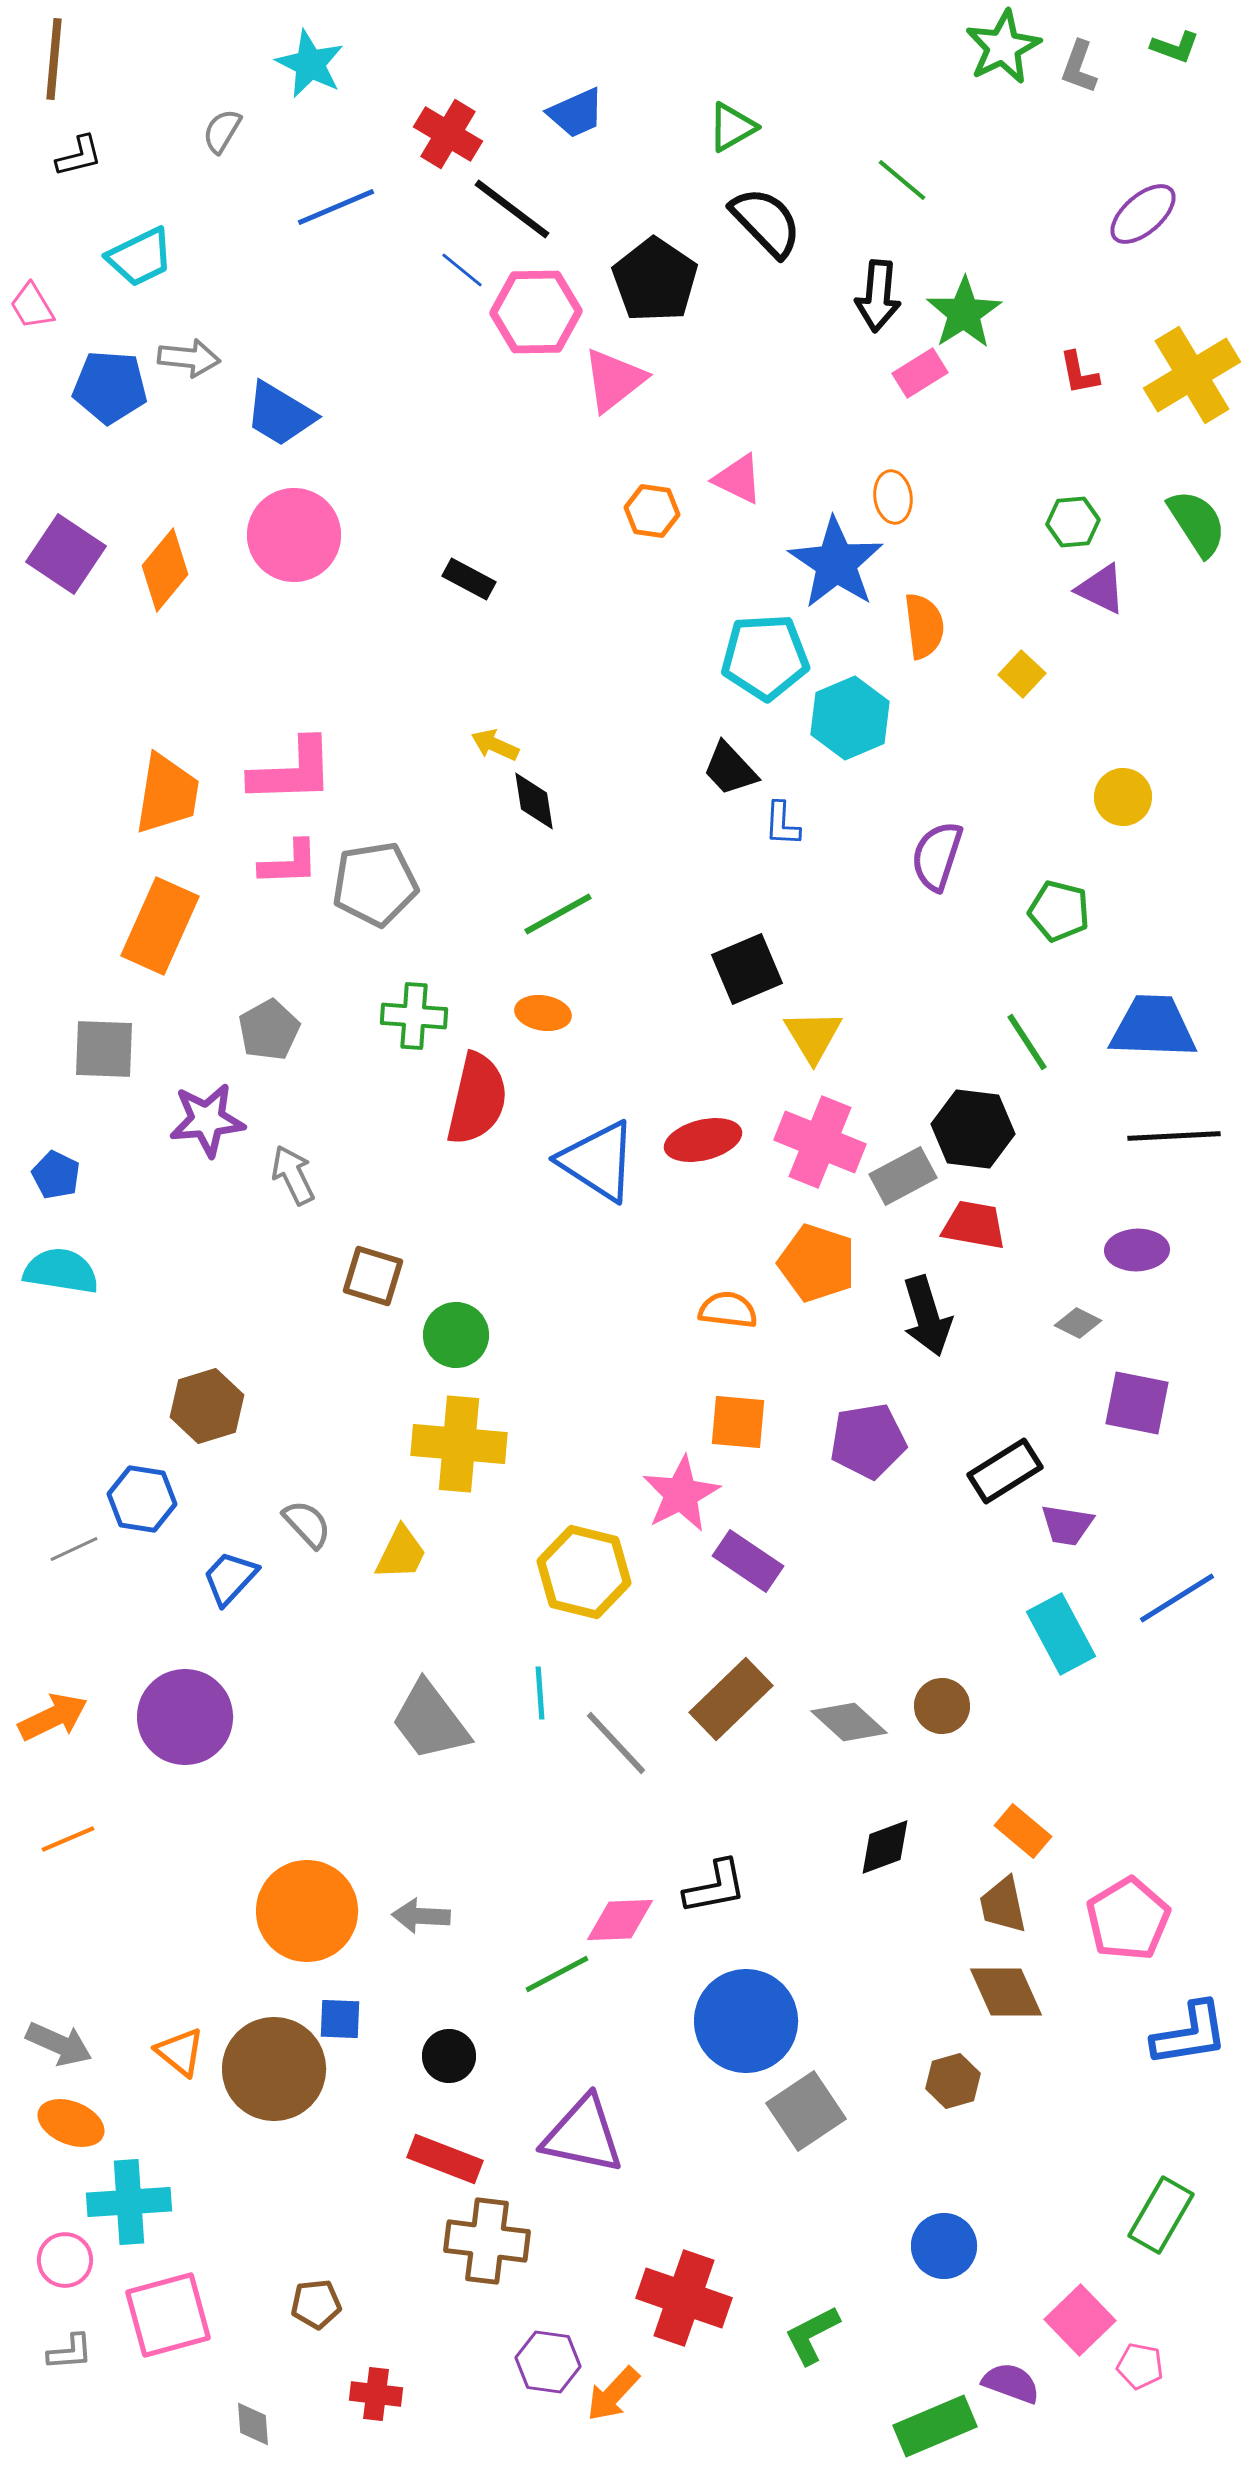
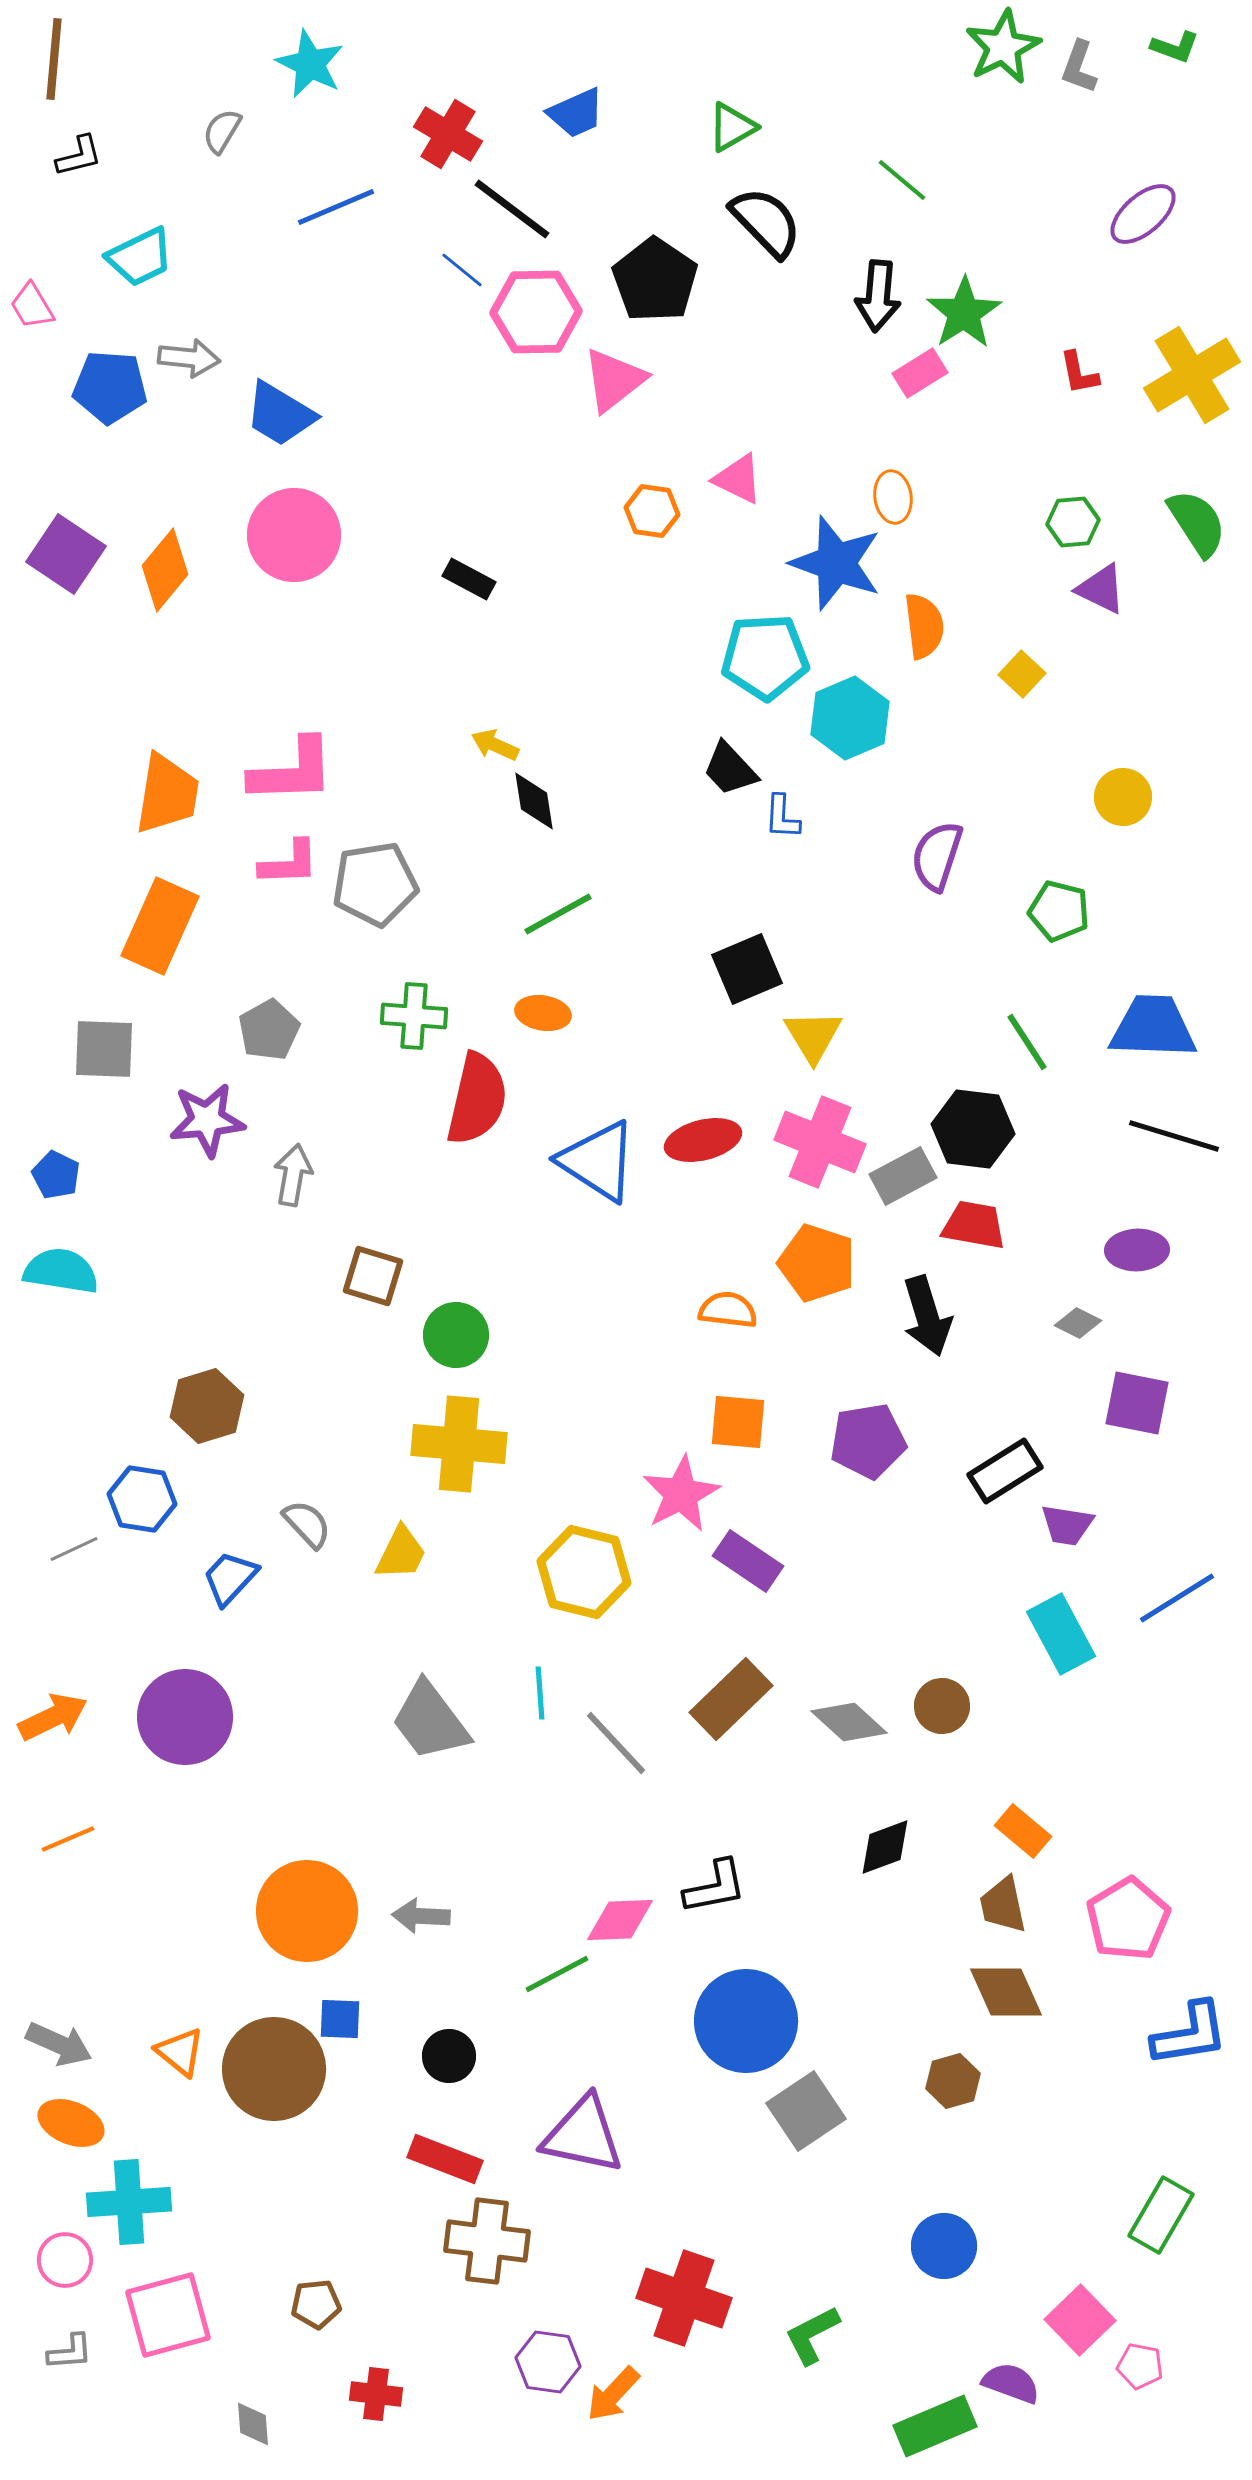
blue star at (836, 563): rotated 14 degrees counterclockwise
blue L-shape at (782, 824): moved 7 px up
black line at (1174, 1136): rotated 20 degrees clockwise
gray arrow at (293, 1175): rotated 36 degrees clockwise
